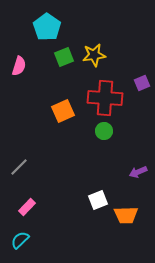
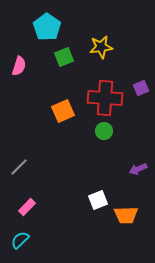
yellow star: moved 7 px right, 8 px up
purple square: moved 1 px left, 5 px down
purple arrow: moved 3 px up
